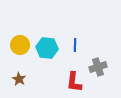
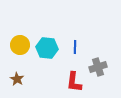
blue line: moved 2 px down
brown star: moved 2 px left
